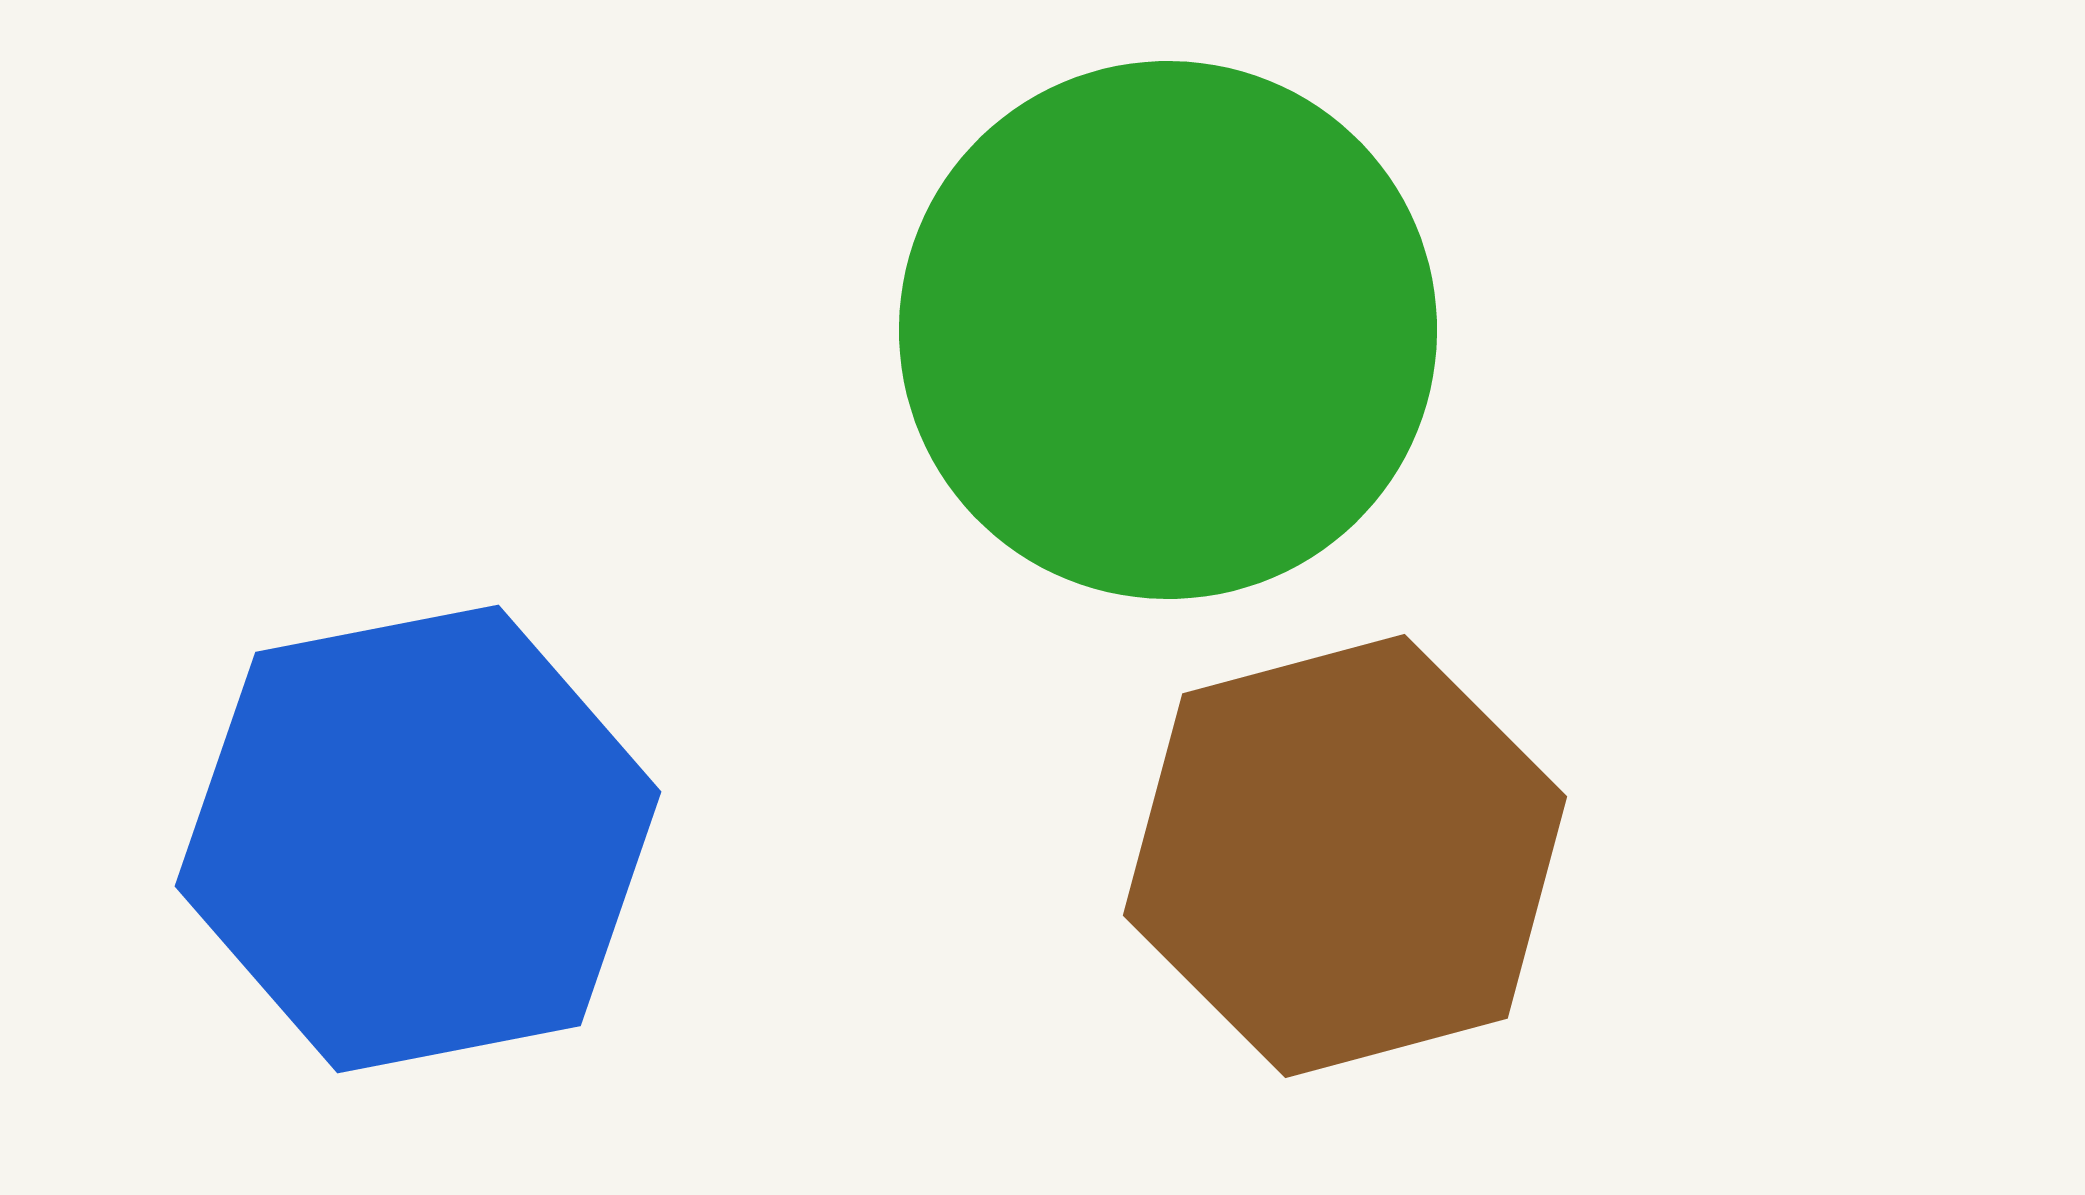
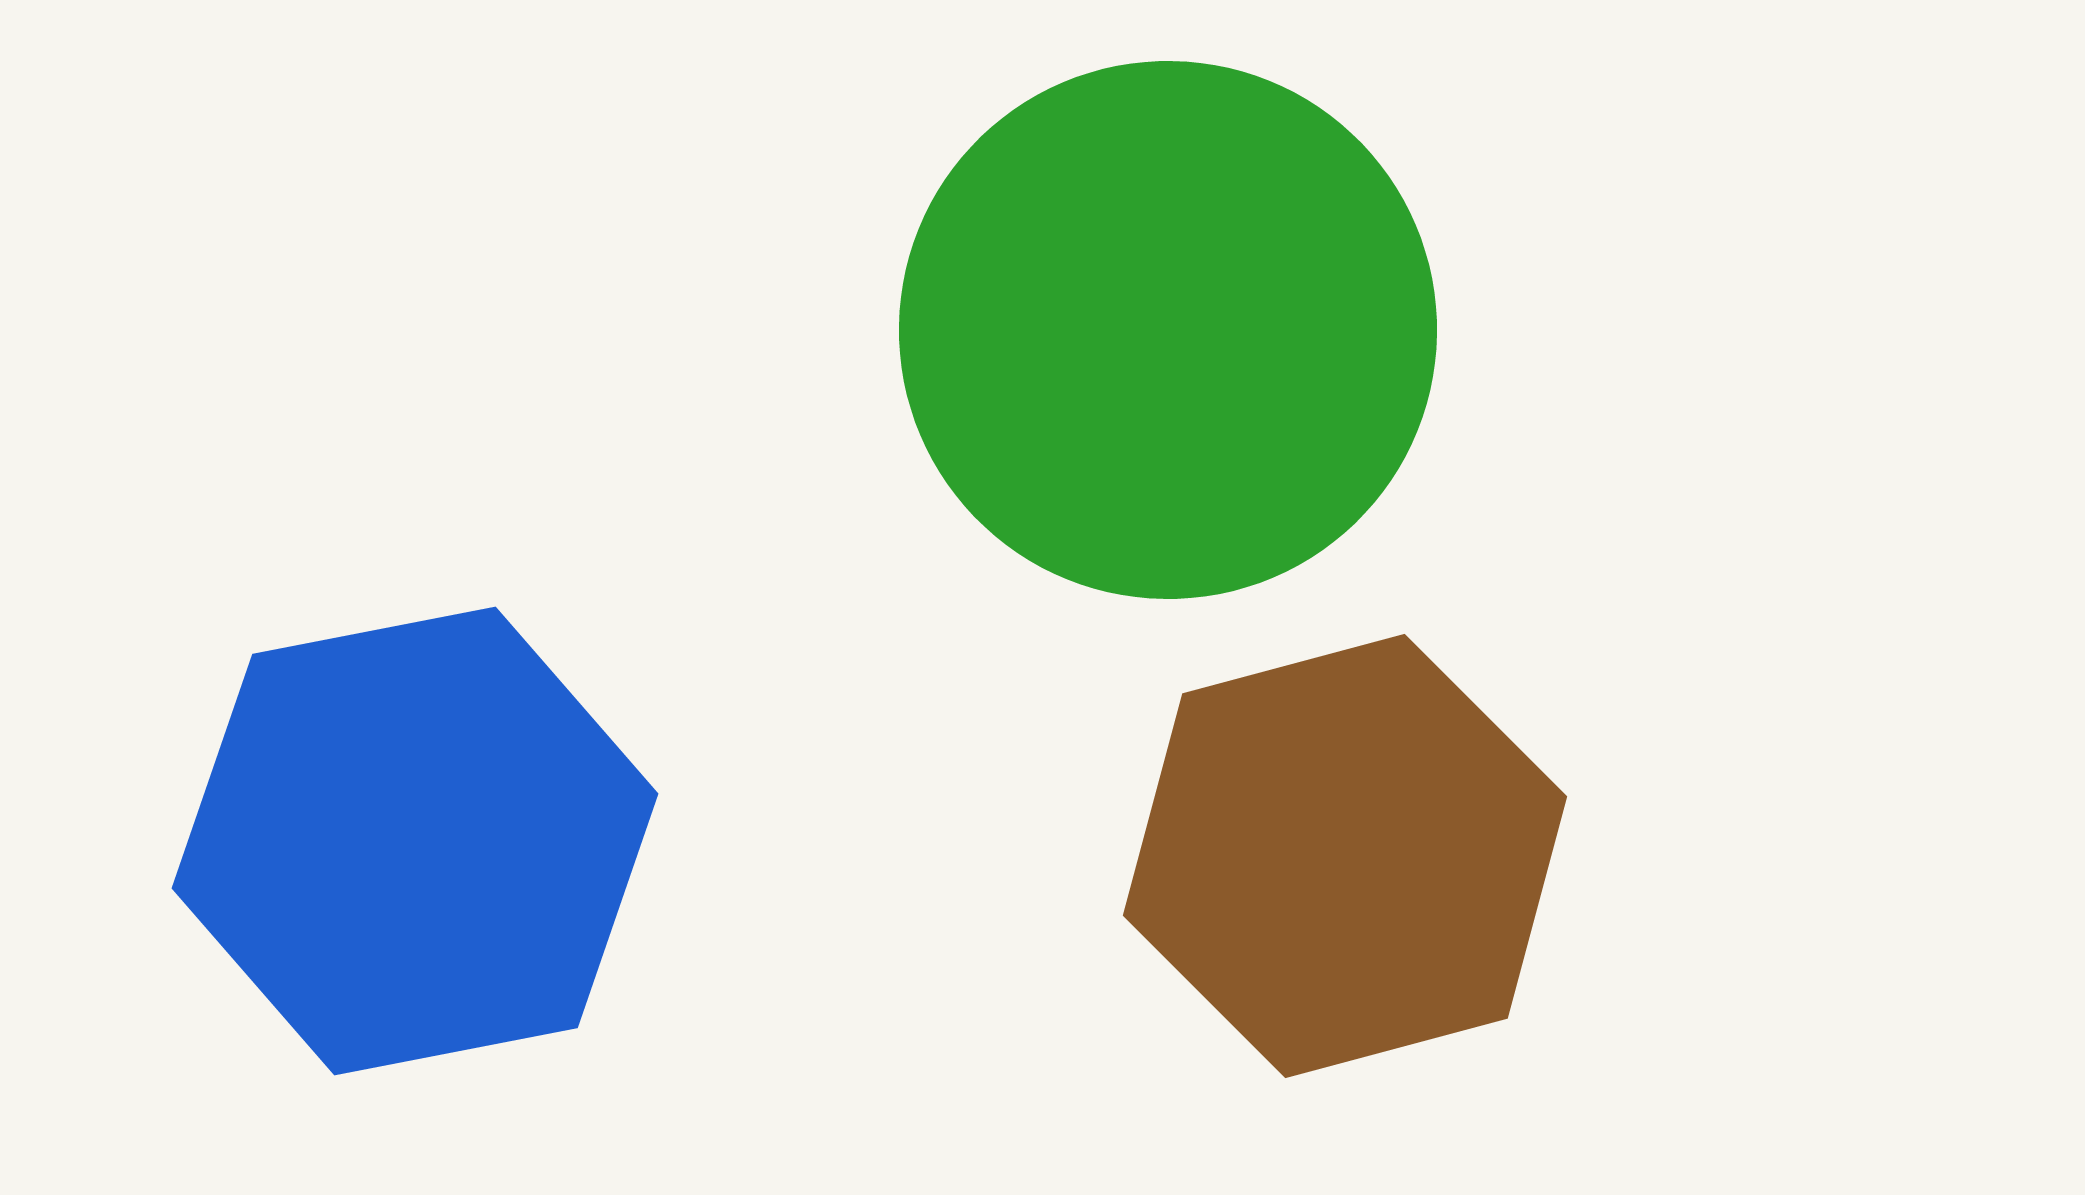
blue hexagon: moved 3 px left, 2 px down
